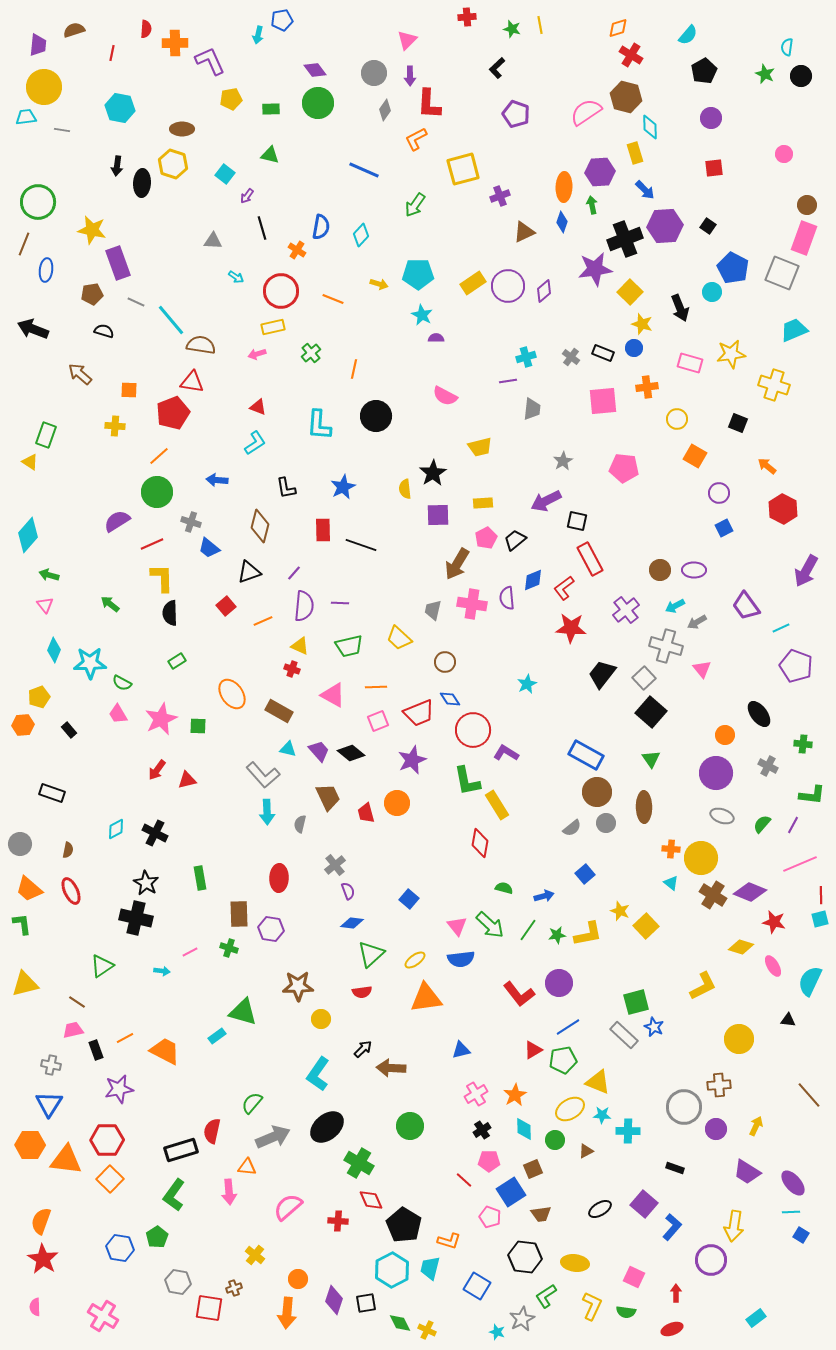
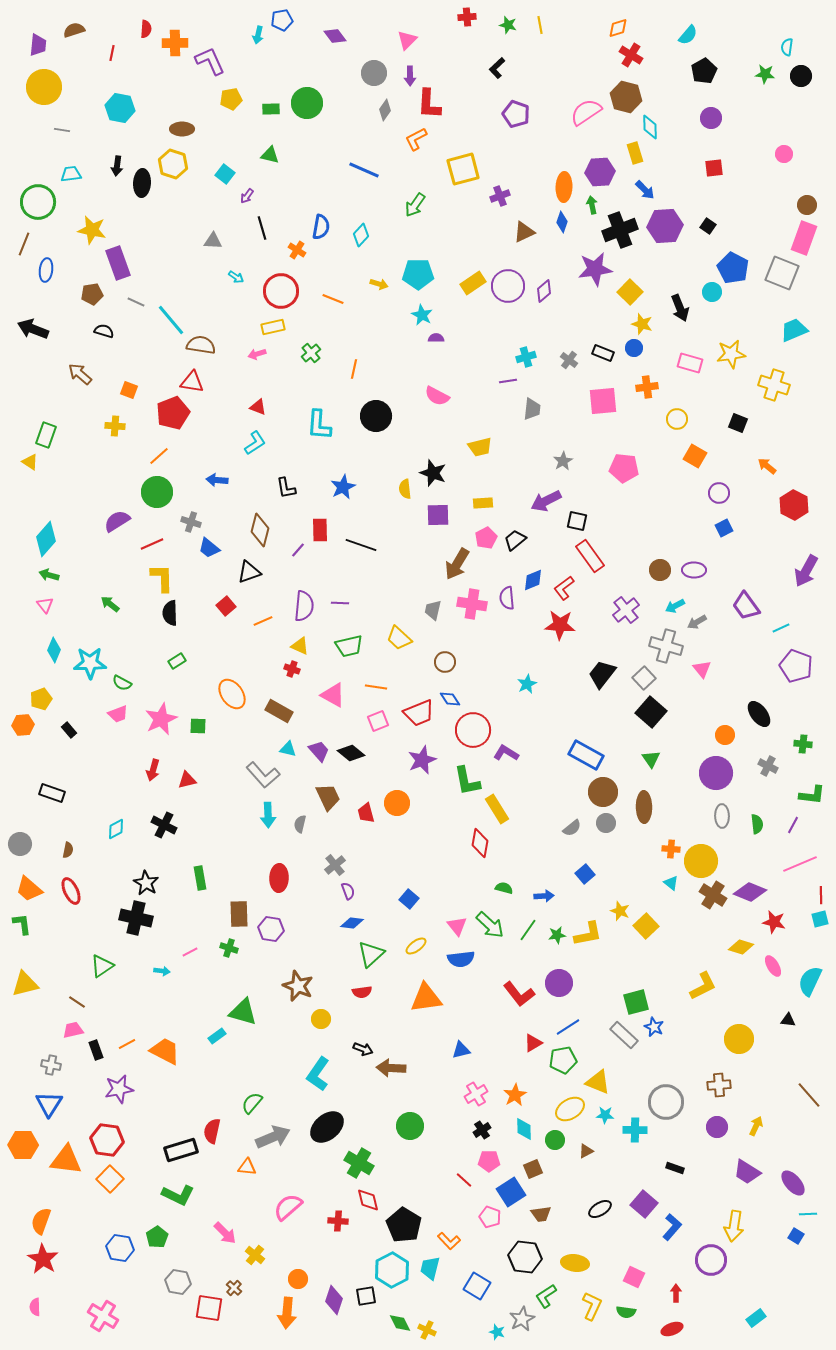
green star at (512, 29): moved 4 px left, 4 px up
purple diamond at (315, 70): moved 20 px right, 34 px up
green star at (765, 74): rotated 18 degrees counterclockwise
green circle at (318, 103): moved 11 px left
cyan trapezoid at (26, 117): moved 45 px right, 57 px down
black cross at (625, 239): moved 5 px left, 9 px up
gray cross at (571, 357): moved 2 px left, 3 px down
orange square at (129, 390): rotated 18 degrees clockwise
pink semicircle at (445, 396): moved 8 px left
black star at (433, 473): rotated 20 degrees counterclockwise
red hexagon at (783, 509): moved 11 px right, 4 px up
brown diamond at (260, 526): moved 4 px down
red rectangle at (323, 530): moved 3 px left
cyan diamond at (28, 535): moved 18 px right, 4 px down
red rectangle at (590, 559): moved 3 px up; rotated 8 degrees counterclockwise
purple line at (294, 573): moved 4 px right, 23 px up
red star at (571, 628): moved 11 px left, 3 px up
orange line at (376, 687): rotated 10 degrees clockwise
yellow pentagon at (39, 697): moved 2 px right, 2 px down
pink trapezoid at (118, 714): rotated 80 degrees counterclockwise
purple star at (412, 760): moved 10 px right
red arrow at (157, 770): moved 4 px left; rotated 20 degrees counterclockwise
brown circle at (597, 792): moved 6 px right
yellow rectangle at (497, 805): moved 4 px down
cyan arrow at (267, 812): moved 1 px right, 3 px down
gray ellipse at (722, 816): rotated 70 degrees clockwise
green semicircle at (762, 824): moved 5 px left; rotated 132 degrees clockwise
black cross at (155, 833): moved 9 px right, 8 px up
yellow circle at (701, 858): moved 3 px down
blue arrow at (544, 896): rotated 12 degrees clockwise
yellow ellipse at (415, 960): moved 1 px right, 14 px up
brown star at (298, 986): rotated 24 degrees clockwise
orange line at (125, 1038): moved 2 px right, 6 px down
black arrow at (363, 1049): rotated 66 degrees clockwise
red triangle at (533, 1050): moved 7 px up
gray circle at (684, 1107): moved 18 px left, 5 px up
cyan star at (602, 1115): moved 3 px right
purple circle at (716, 1129): moved 1 px right, 2 px up
cyan cross at (628, 1131): moved 7 px right, 1 px up
red hexagon at (107, 1140): rotated 8 degrees clockwise
orange hexagon at (30, 1145): moved 7 px left
pink arrow at (229, 1192): moved 4 px left, 41 px down; rotated 40 degrees counterclockwise
green L-shape at (174, 1195): moved 4 px right; rotated 100 degrees counterclockwise
red diamond at (371, 1200): moved 3 px left; rotated 10 degrees clockwise
cyan line at (791, 1212): moved 17 px right, 2 px down
blue square at (801, 1235): moved 5 px left, 1 px down
orange L-shape at (449, 1241): rotated 30 degrees clockwise
brown cross at (234, 1288): rotated 28 degrees counterclockwise
black square at (366, 1303): moved 7 px up
